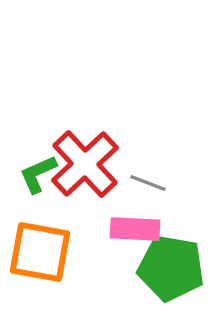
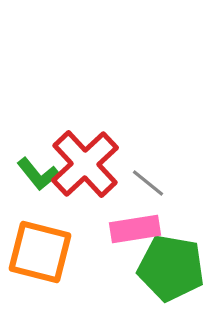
green L-shape: rotated 105 degrees counterclockwise
gray line: rotated 18 degrees clockwise
pink rectangle: rotated 12 degrees counterclockwise
orange square: rotated 4 degrees clockwise
